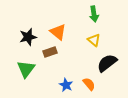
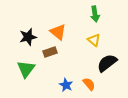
green arrow: moved 1 px right
